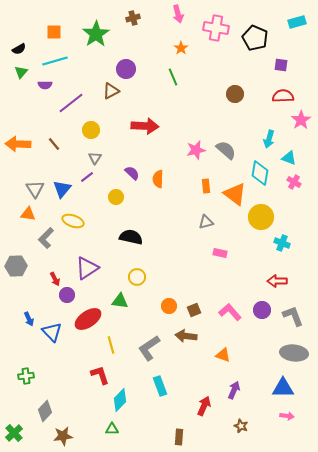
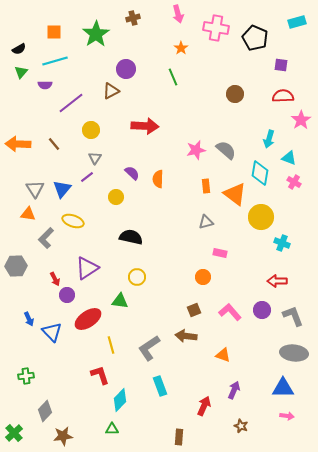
orange circle at (169, 306): moved 34 px right, 29 px up
